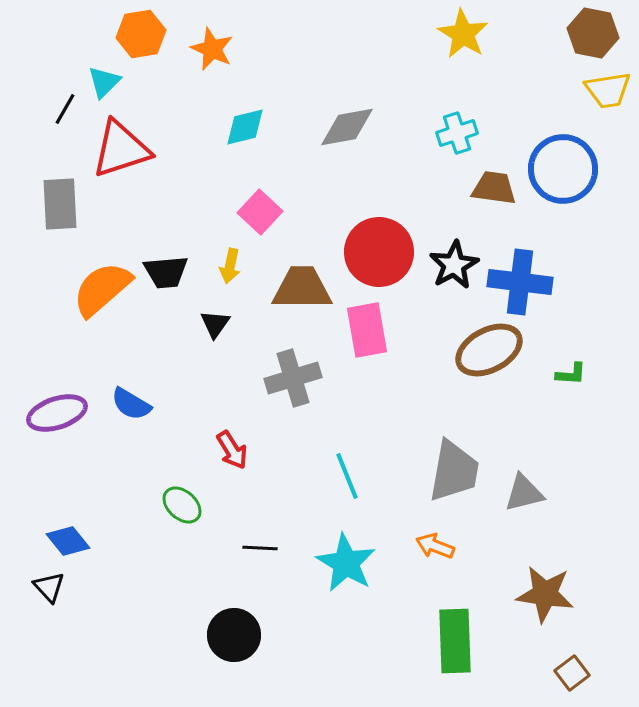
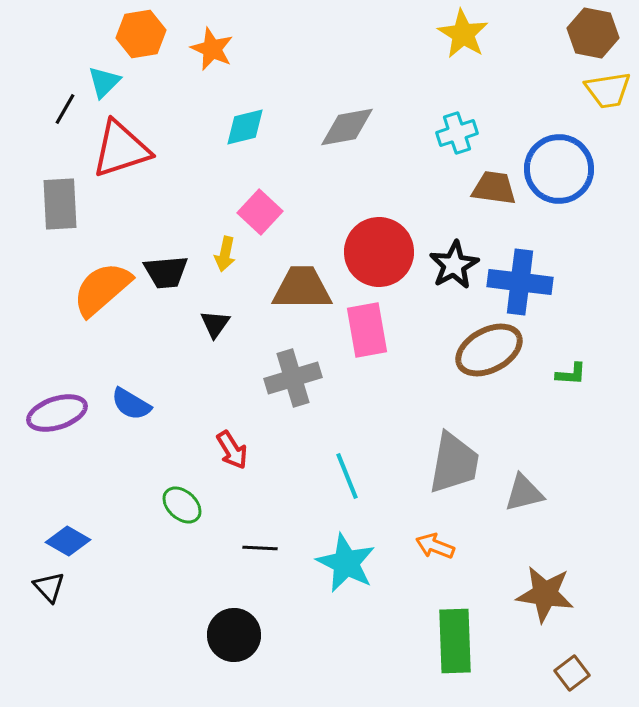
blue circle at (563, 169): moved 4 px left
yellow arrow at (230, 266): moved 5 px left, 12 px up
gray trapezoid at (454, 471): moved 8 px up
blue diamond at (68, 541): rotated 21 degrees counterclockwise
cyan star at (346, 563): rotated 4 degrees counterclockwise
